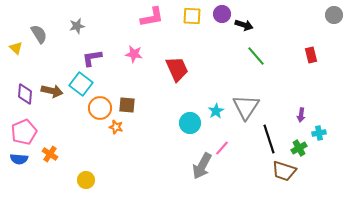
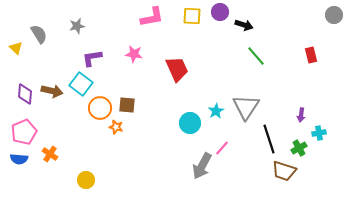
purple circle: moved 2 px left, 2 px up
